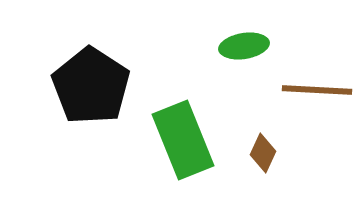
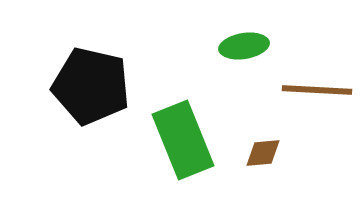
black pentagon: rotated 20 degrees counterclockwise
brown diamond: rotated 60 degrees clockwise
